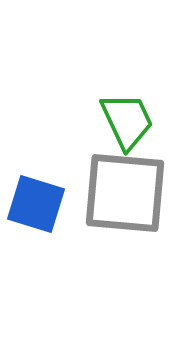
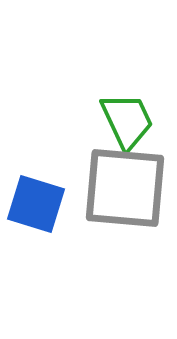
gray square: moved 5 px up
